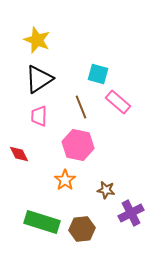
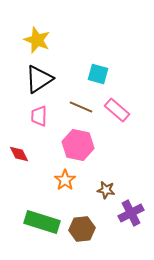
pink rectangle: moved 1 px left, 8 px down
brown line: rotated 45 degrees counterclockwise
